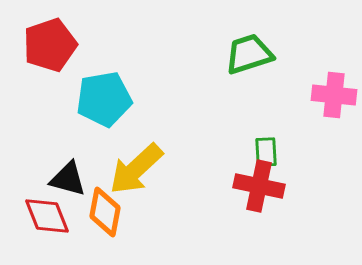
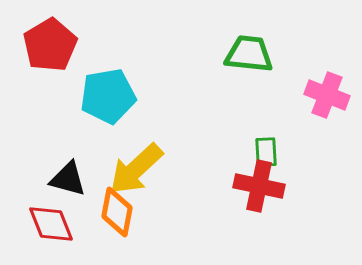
red pentagon: rotated 12 degrees counterclockwise
green trapezoid: rotated 24 degrees clockwise
pink cross: moved 7 px left; rotated 15 degrees clockwise
cyan pentagon: moved 4 px right, 3 px up
orange diamond: moved 12 px right
red diamond: moved 4 px right, 8 px down
